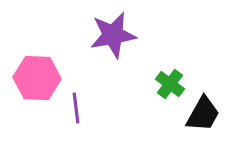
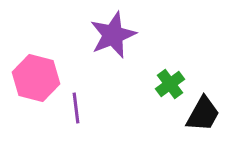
purple star: rotated 12 degrees counterclockwise
pink hexagon: moved 1 px left; rotated 12 degrees clockwise
green cross: rotated 16 degrees clockwise
